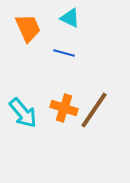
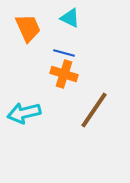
orange cross: moved 34 px up
cyan arrow: moved 1 px right; rotated 116 degrees clockwise
